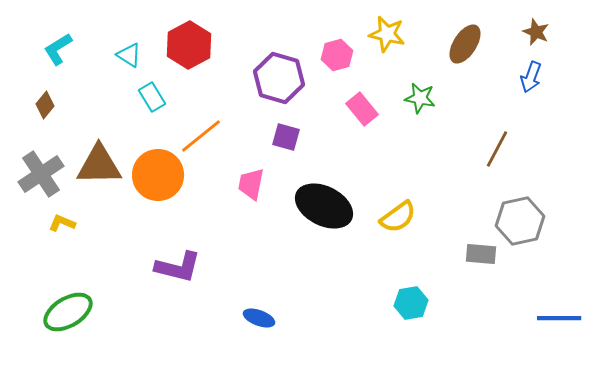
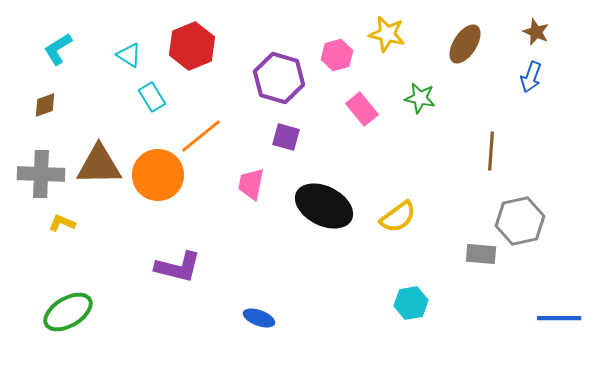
red hexagon: moved 3 px right, 1 px down; rotated 6 degrees clockwise
brown diamond: rotated 32 degrees clockwise
brown line: moved 6 px left, 2 px down; rotated 24 degrees counterclockwise
gray cross: rotated 36 degrees clockwise
